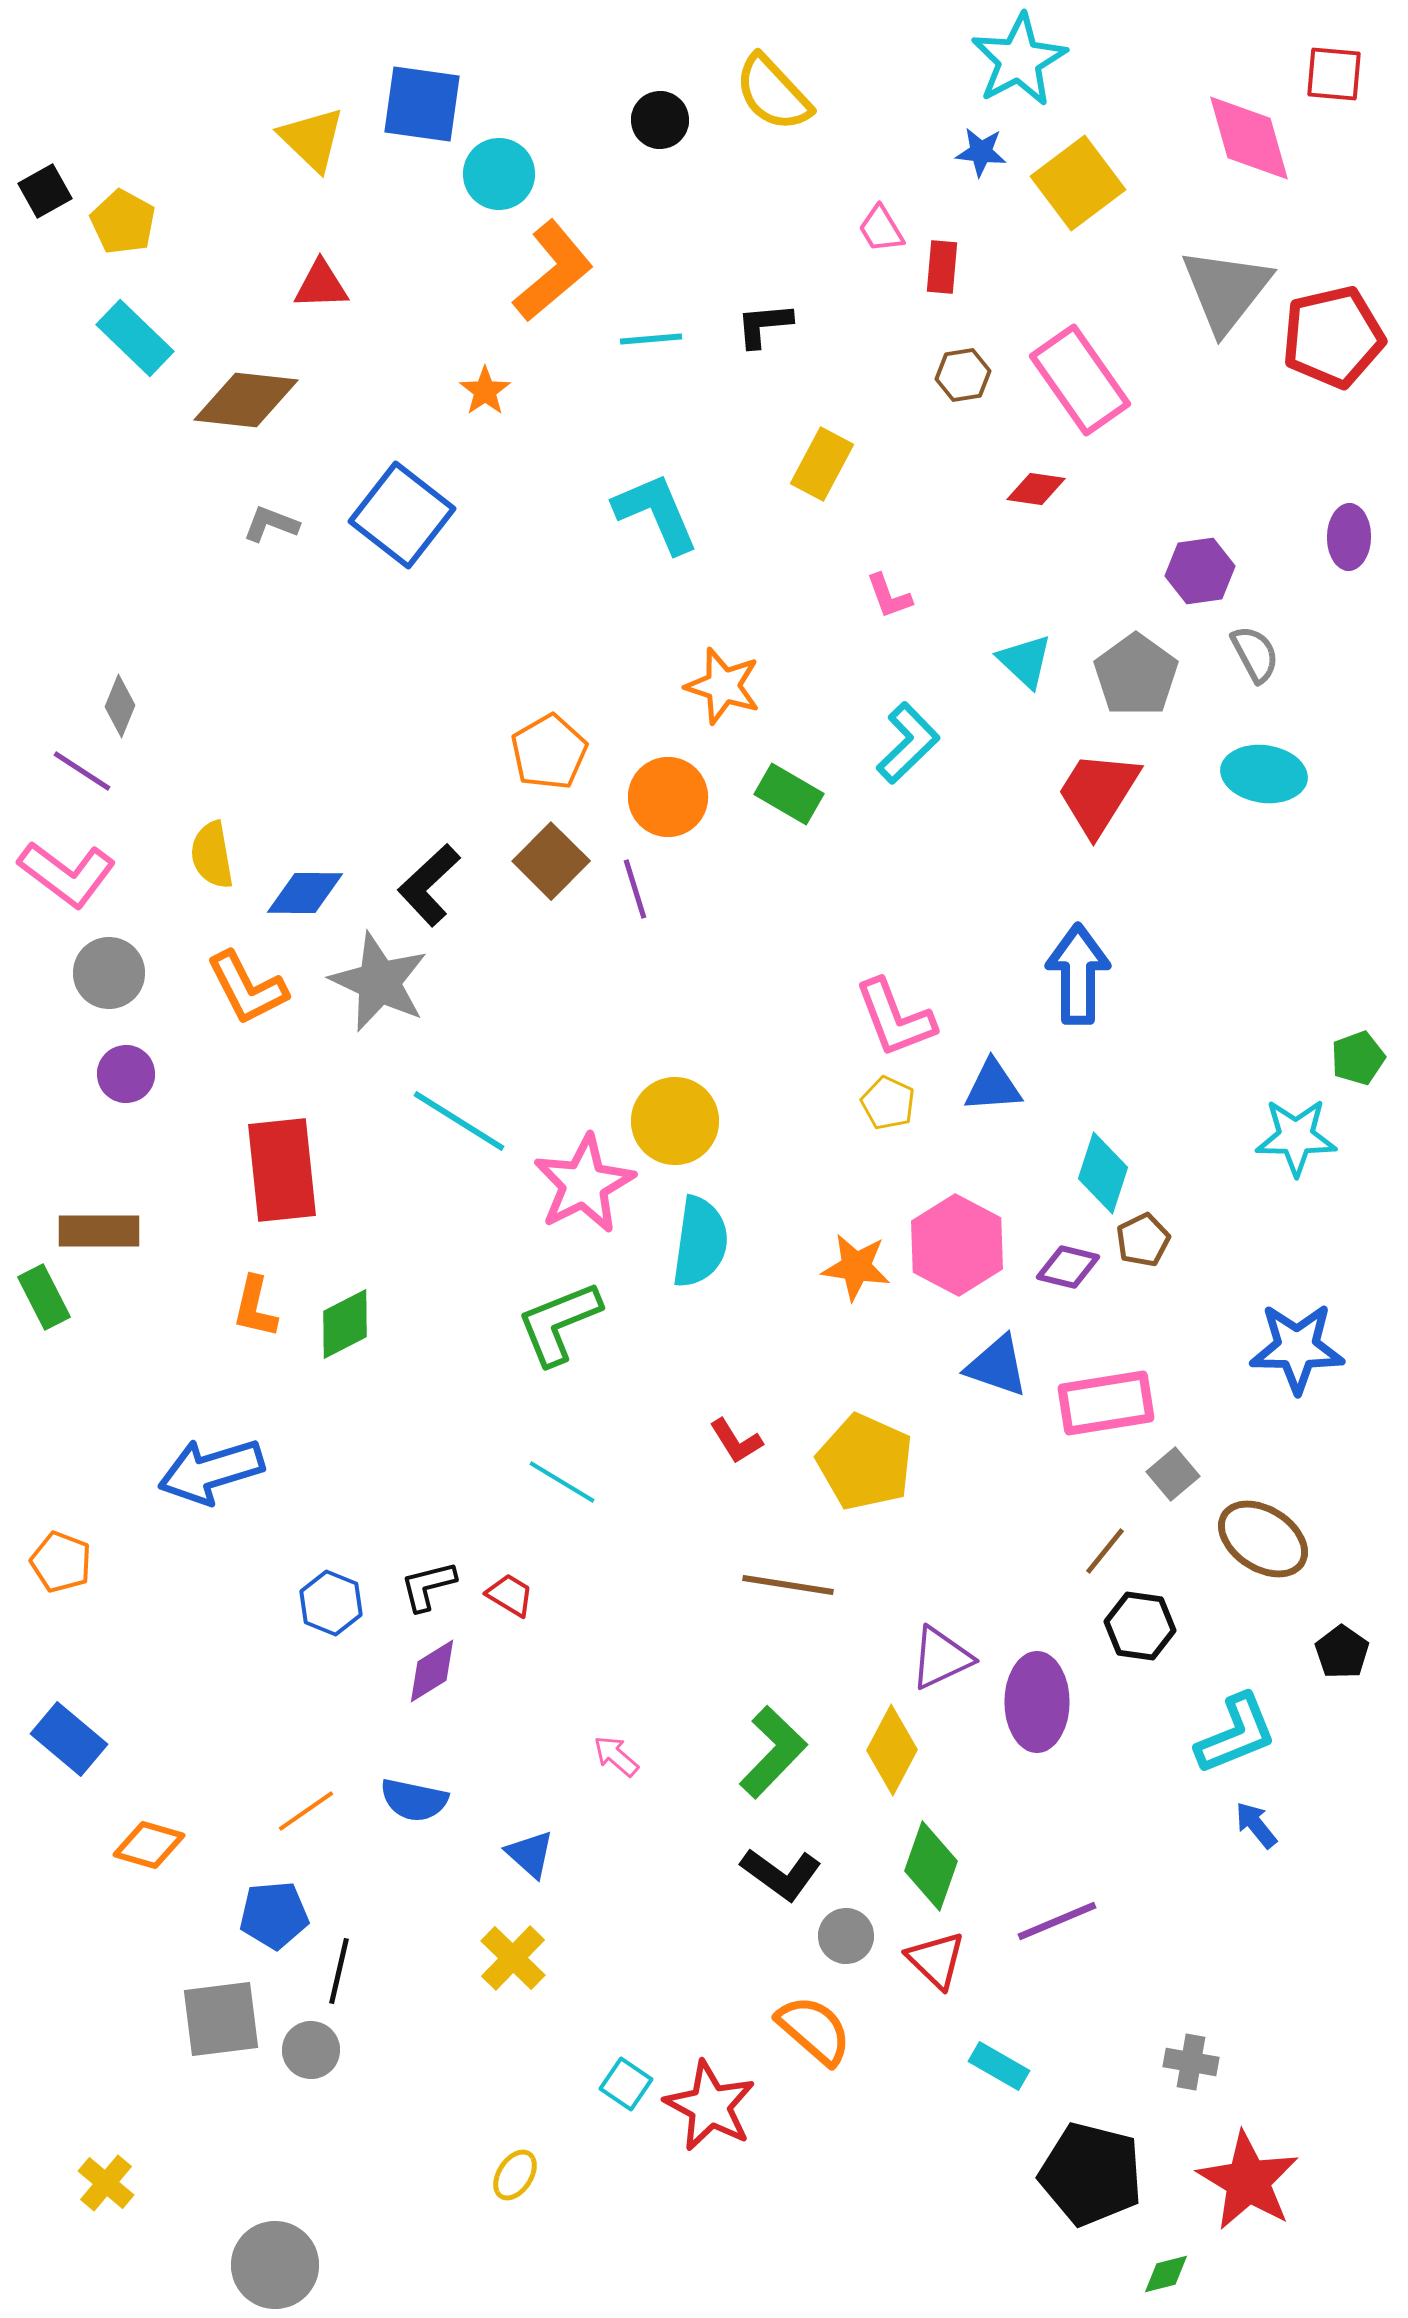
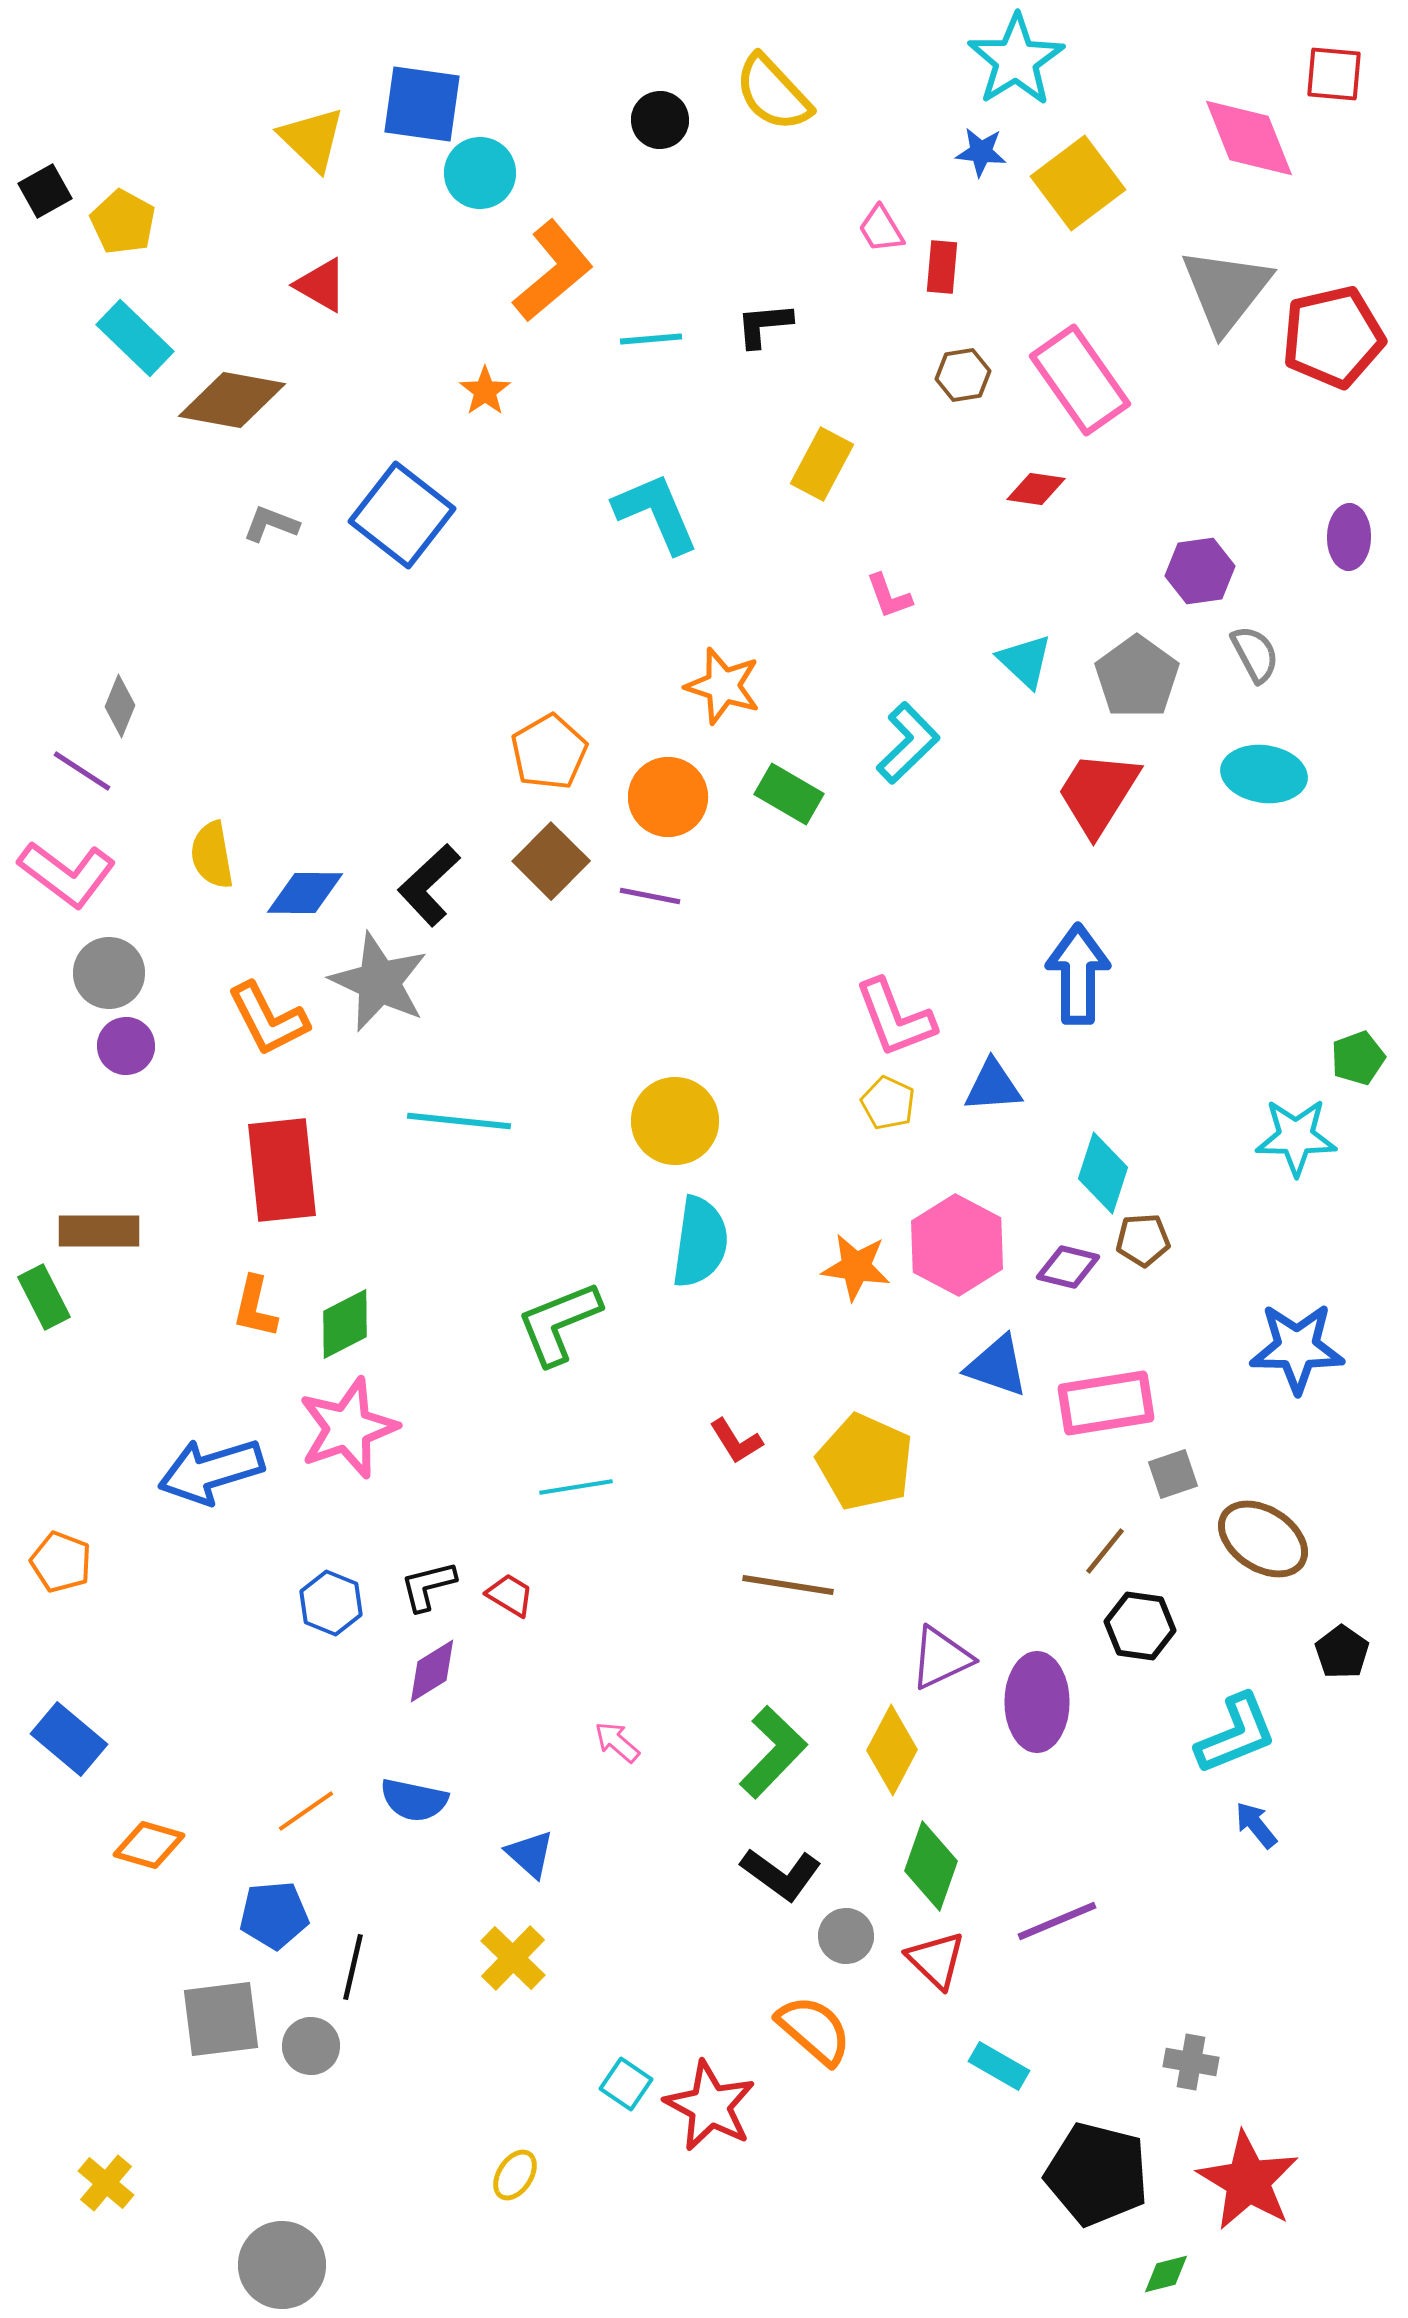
cyan star at (1019, 60): moved 3 px left; rotated 4 degrees counterclockwise
pink diamond at (1249, 138): rotated 6 degrees counterclockwise
cyan circle at (499, 174): moved 19 px left, 1 px up
red triangle at (321, 285): rotated 32 degrees clockwise
brown diamond at (246, 400): moved 14 px left; rotated 4 degrees clockwise
gray pentagon at (1136, 675): moved 1 px right, 2 px down
purple line at (635, 889): moved 15 px right, 7 px down; rotated 62 degrees counterclockwise
orange L-shape at (247, 988): moved 21 px right, 31 px down
purple circle at (126, 1074): moved 28 px up
cyan line at (459, 1121): rotated 26 degrees counterclockwise
pink star at (584, 1184): moved 236 px left, 244 px down; rotated 8 degrees clockwise
brown pentagon at (1143, 1240): rotated 22 degrees clockwise
gray square at (1173, 1474): rotated 21 degrees clockwise
cyan line at (562, 1482): moved 14 px right, 5 px down; rotated 40 degrees counterclockwise
pink arrow at (616, 1756): moved 1 px right, 14 px up
black line at (339, 1971): moved 14 px right, 4 px up
gray circle at (311, 2050): moved 4 px up
black pentagon at (1091, 2174): moved 6 px right
gray circle at (275, 2265): moved 7 px right
